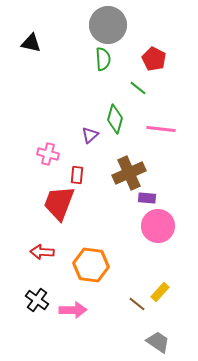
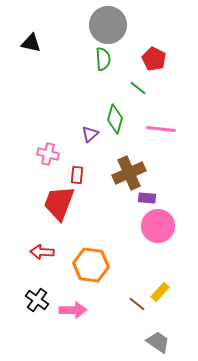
purple triangle: moved 1 px up
